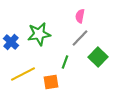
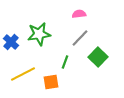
pink semicircle: moved 1 px left, 2 px up; rotated 72 degrees clockwise
